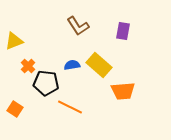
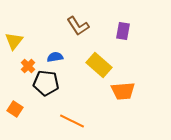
yellow triangle: rotated 30 degrees counterclockwise
blue semicircle: moved 17 px left, 8 px up
orange line: moved 2 px right, 14 px down
